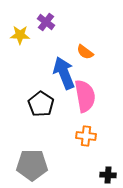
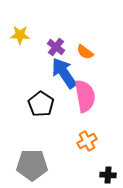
purple cross: moved 10 px right, 25 px down
blue arrow: rotated 12 degrees counterclockwise
orange cross: moved 1 px right, 5 px down; rotated 36 degrees counterclockwise
